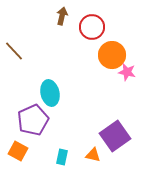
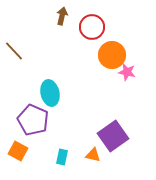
purple pentagon: rotated 24 degrees counterclockwise
purple square: moved 2 px left
